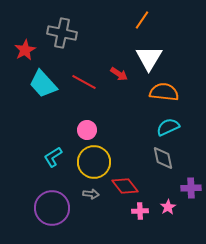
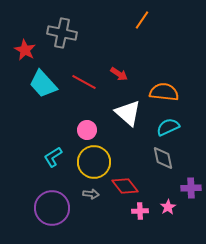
red star: rotated 15 degrees counterclockwise
white triangle: moved 21 px left, 55 px down; rotated 20 degrees counterclockwise
